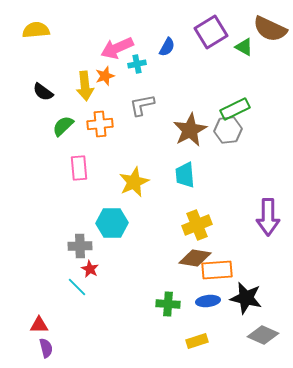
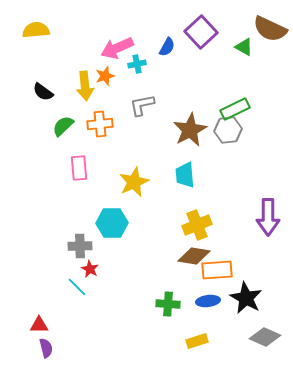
purple square: moved 10 px left; rotated 12 degrees counterclockwise
brown diamond: moved 1 px left, 2 px up
black star: rotated 16 degrees clockwise
gray diamond: moved 2 px right, 2 px down
